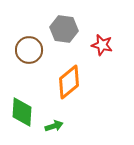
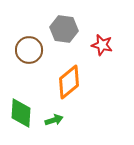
green diamond: moved 1 px left, 1 px down
green arrow: moved 6 px up
